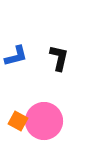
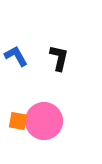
blue L-shape: rotated 105 degrees counterclockwise
orange square: rotated 18 degrees counterclockwise
